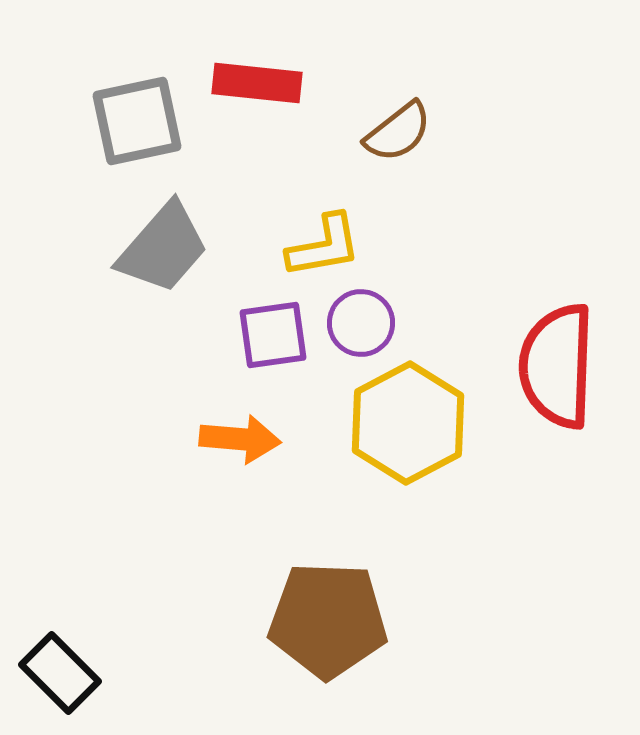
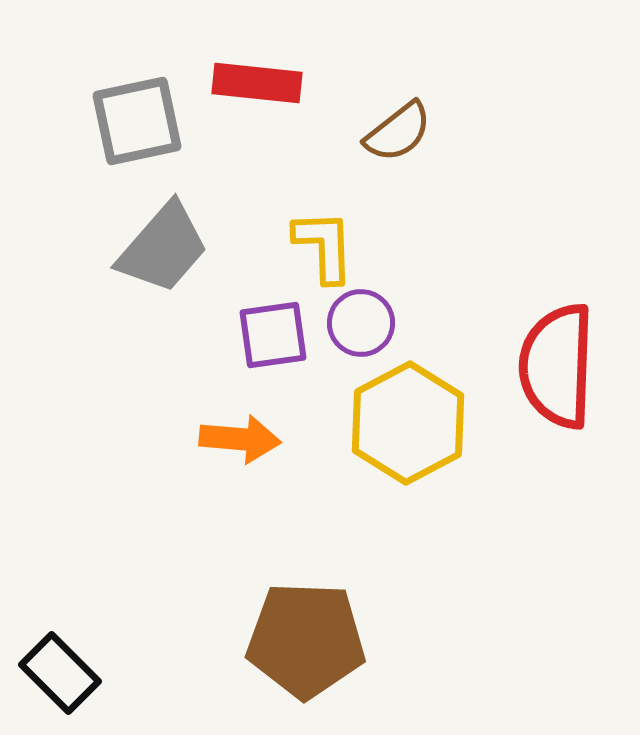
yellow L-shape: rotated 82 degrees counterclockwise
brown pentagon: moved 22 px left, 20 px down
